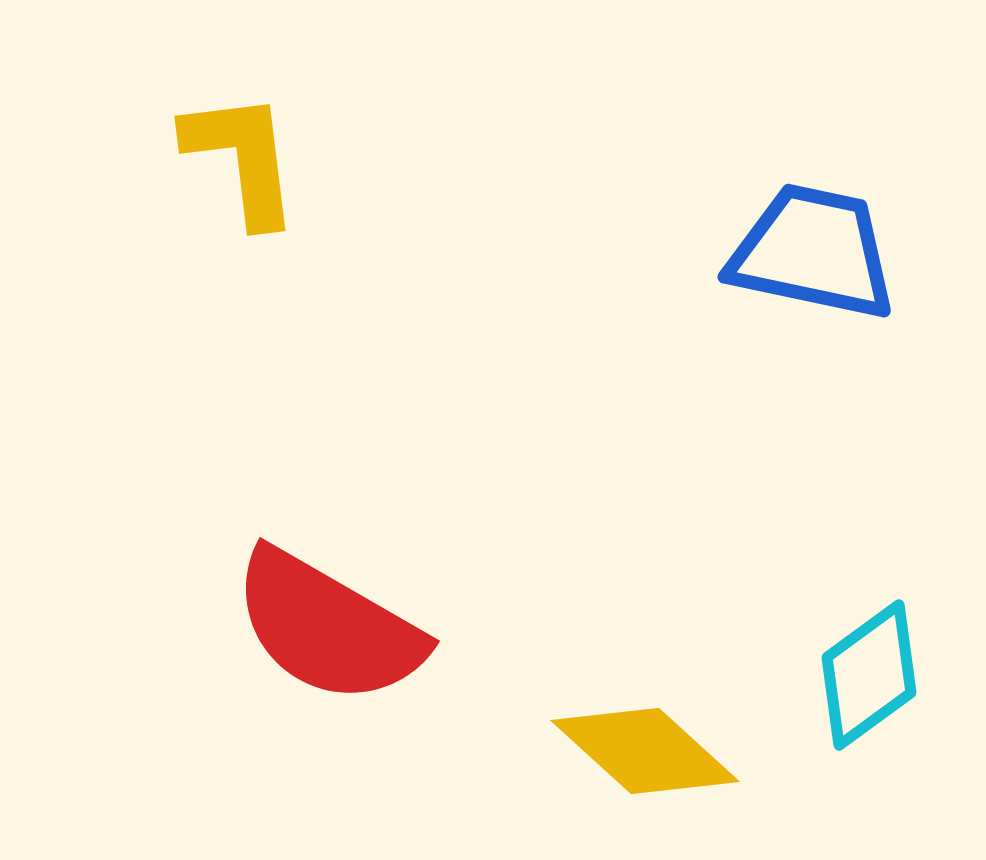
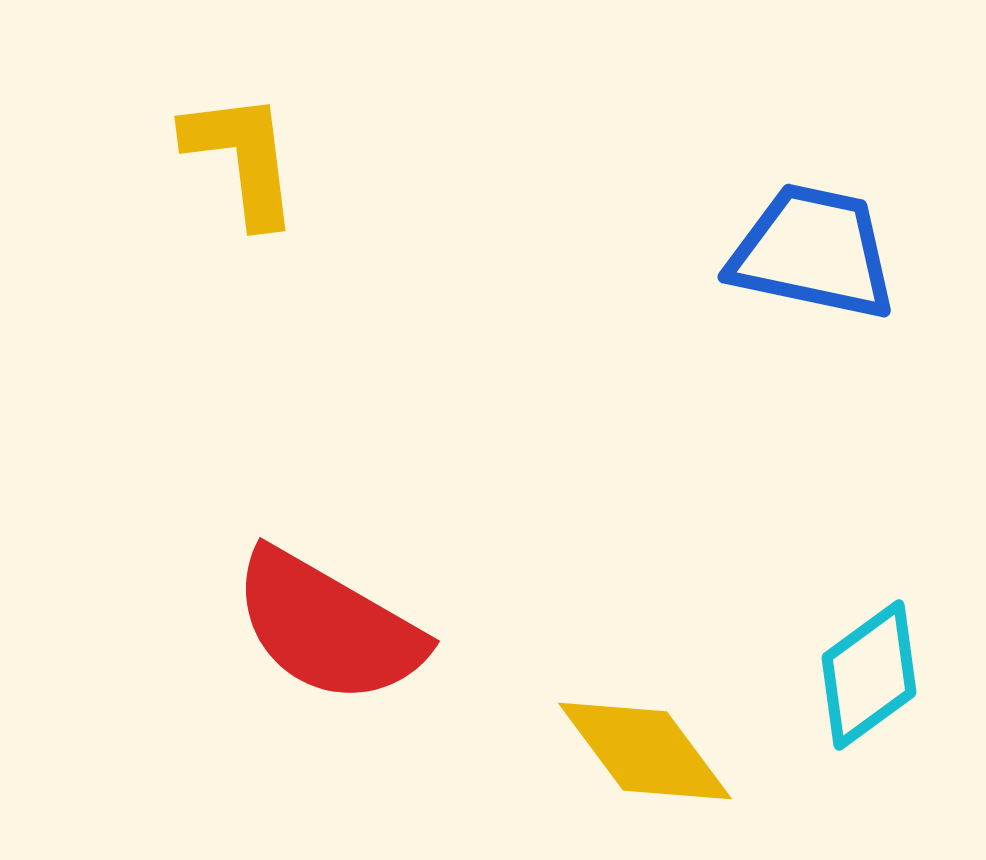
yellow diamond: rotated 11 degrees clockwise
